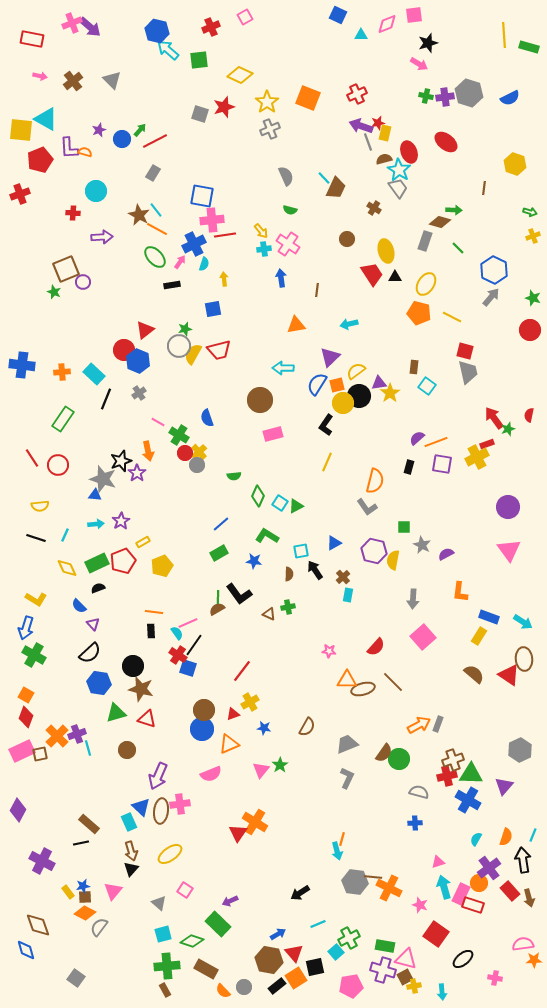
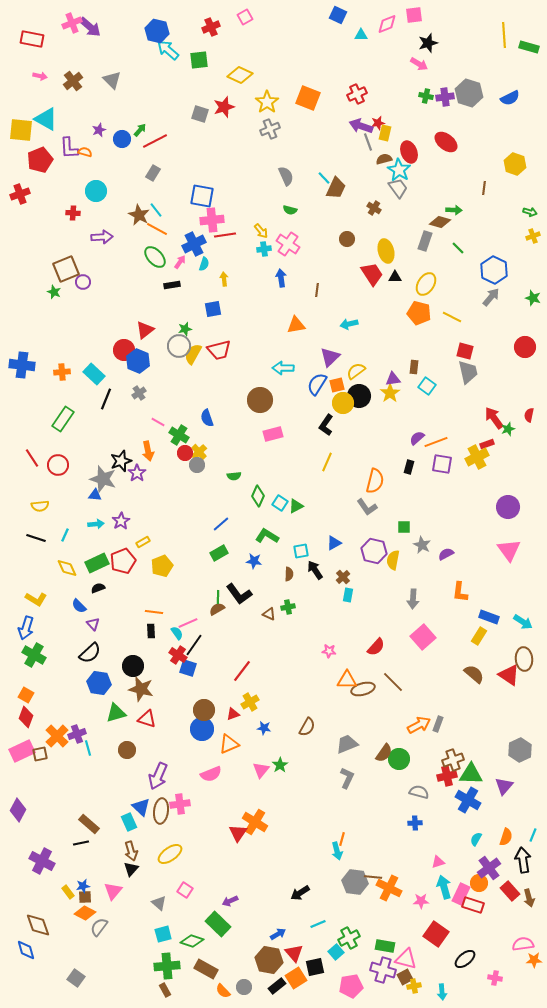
red circle at (530, 330): moved 5 px left, 17 px down
purple triangle at (379, 383): moved 14 px right, 4 px up
pink star at (420, 905): moved 1 px right, 4 px up; rotated 21 degrees counterclockwise
black ellipse at (463, 959): moved 2 px right
